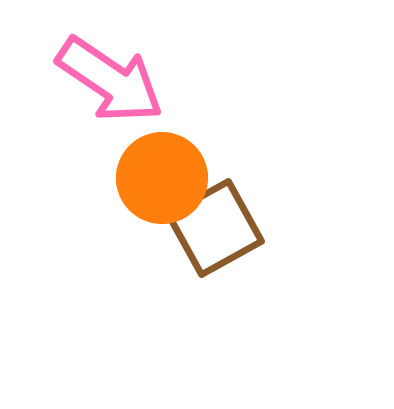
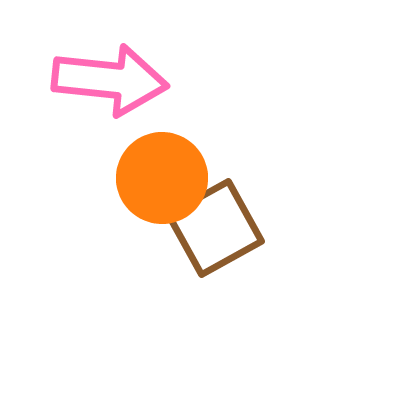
pink arrow: rotated 28 degrees counterclockwise
